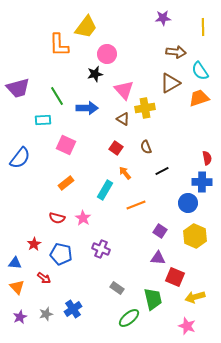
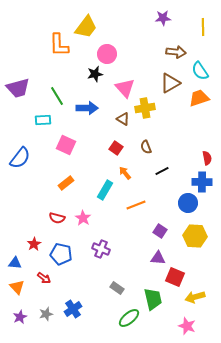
pink triangle at (124, 90): moved 1 px right, 2 px up
yellow hexagon at (195, 236): rotated 20 degrees counterclockwise
